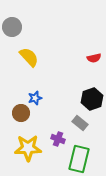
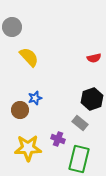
brown circle: moved 1 px left, 3 px up
